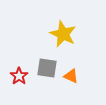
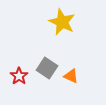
yellow star: moved 1 px left, 12 px up
gray square: rotated 25 degrees clockwise
